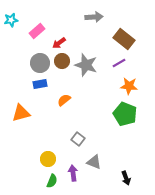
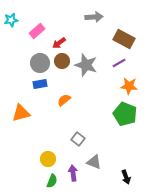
brown rectangle: rotated 10 degrees counterclockwise
black arrow: moved 1 px up
